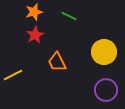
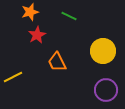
orange star: moved 4 px left
red star: moved 2 px right
yellow circle: moved 1 px left, 1 px up
yellow line: moved 2 px down
